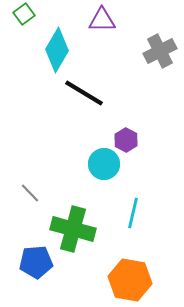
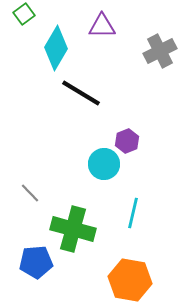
purple triangle: moved 6 px down
cyan diamond: moved 1 px left, 2 px up
black line: moved 3 px left
purple hexagon: moved 1 px right, 1 px down; rotated 10 degrees clockwise
